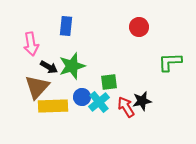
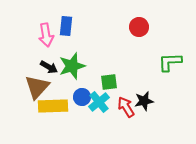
pink arrow: moved 15 px right, 9 px up
black star: moved 2 px right
